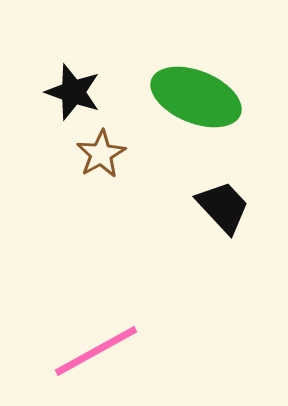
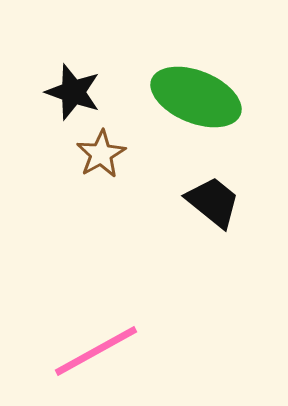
black trapezoid: moved 10 px left, 5 px up; rotated 8 degrees counterclockwise
